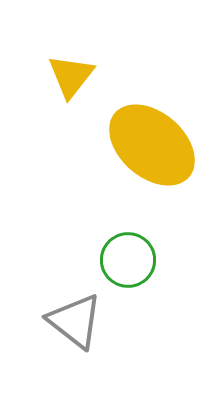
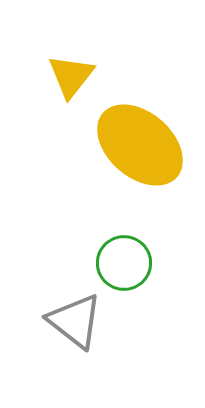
yellow ellipse: moved 12 px left
green circle: moved 4 px left, 3 px down
